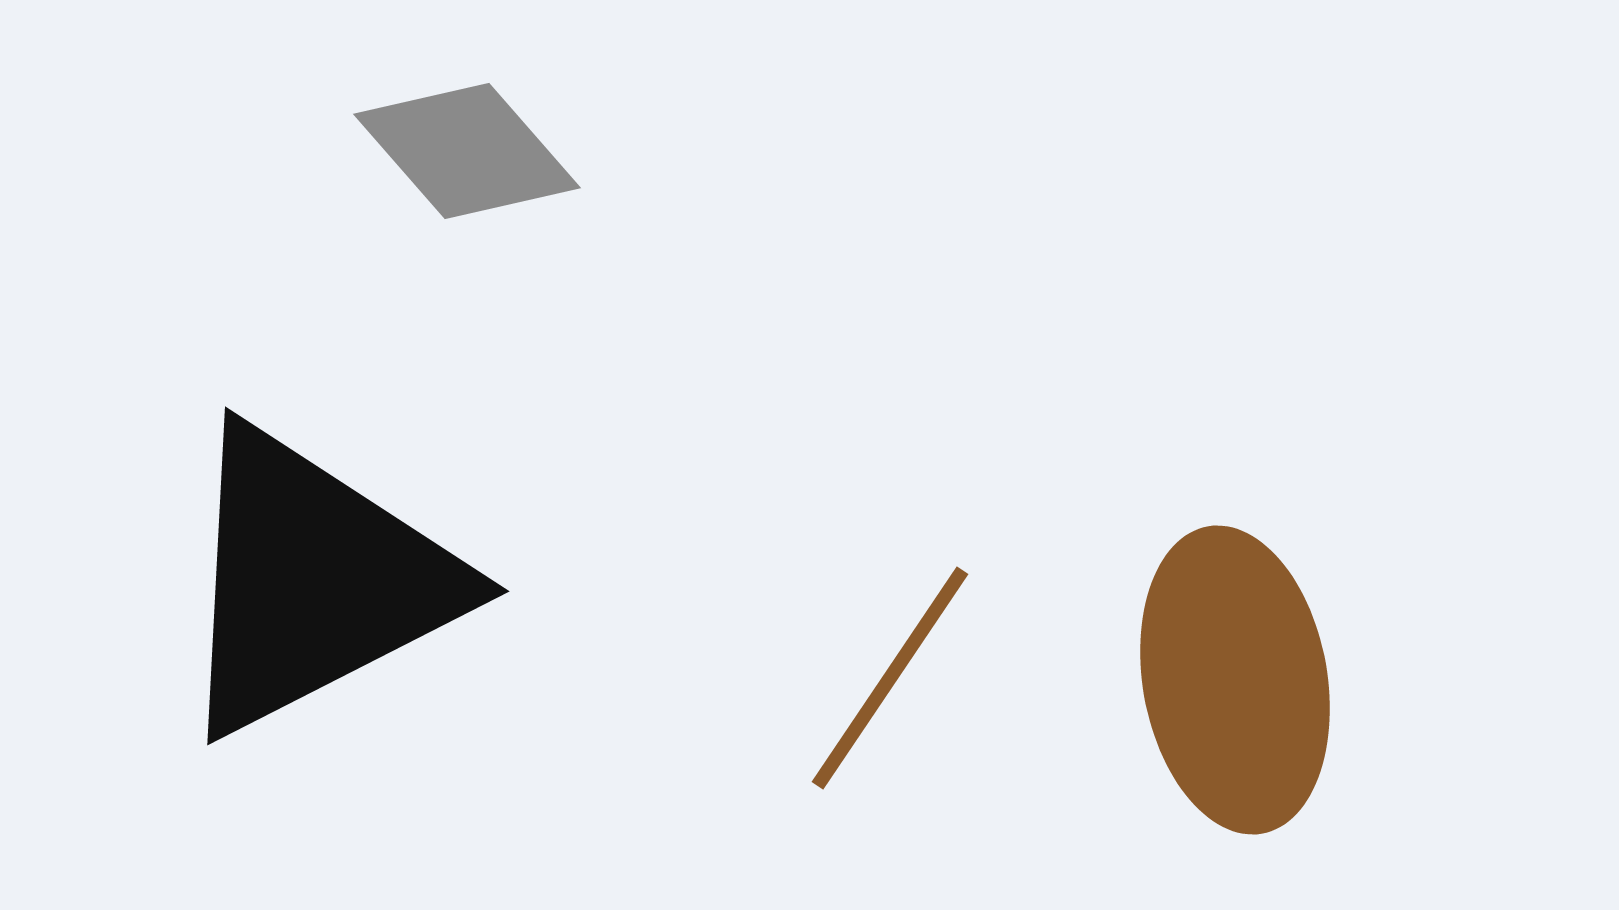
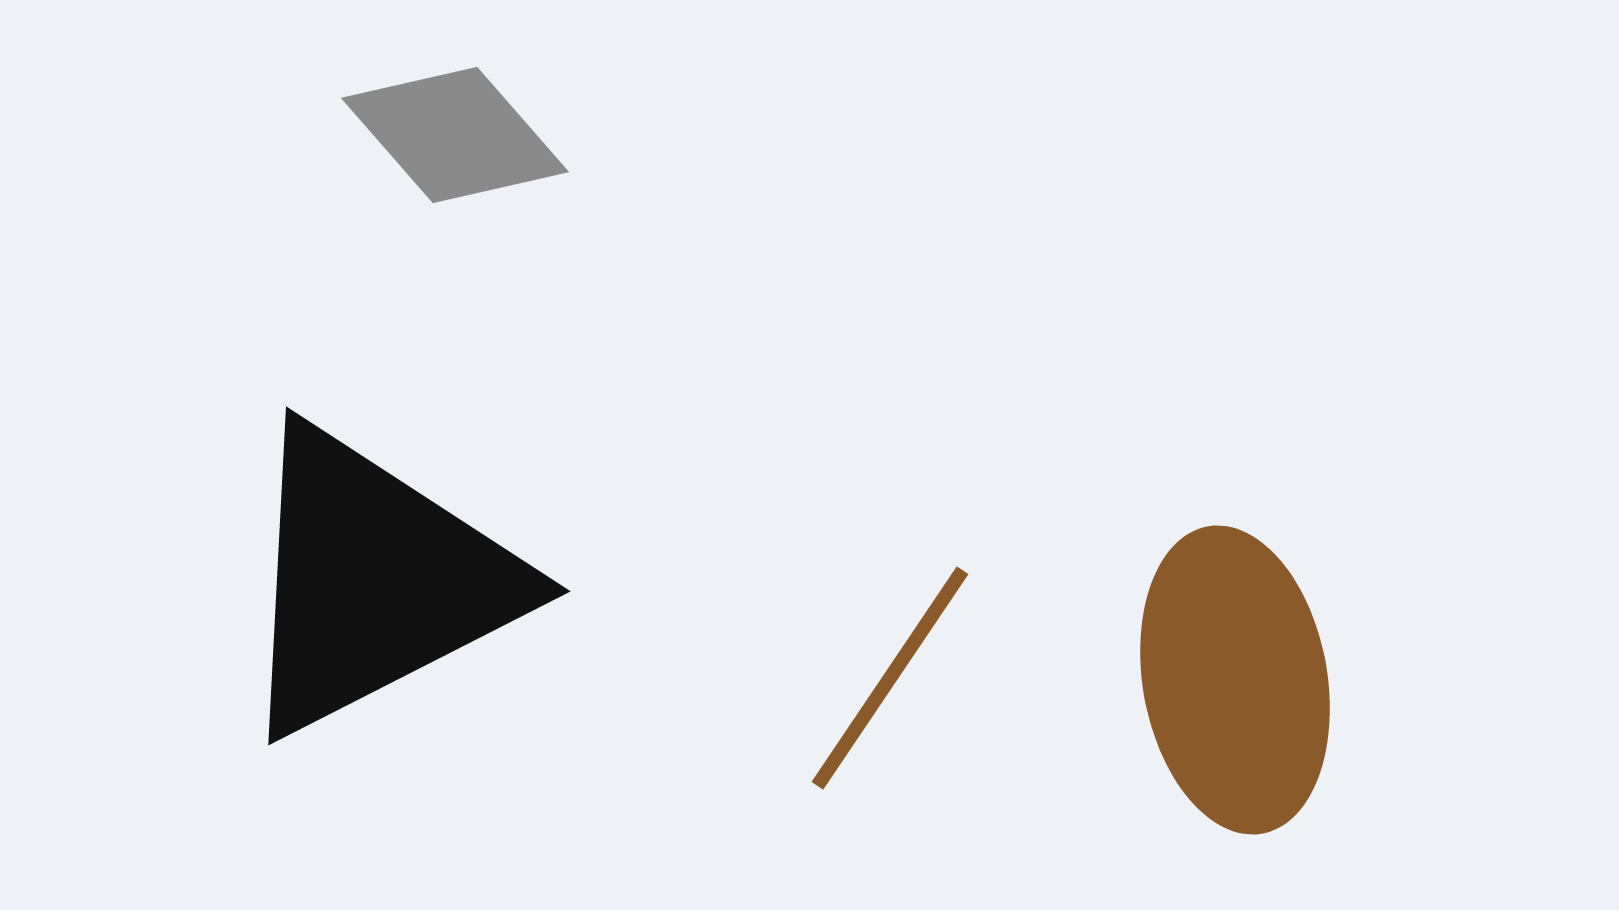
gray diamond: moved 12 px left, 16 px up
black triangle: moved 61 px right
